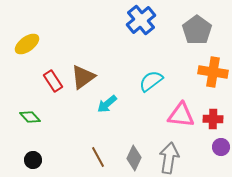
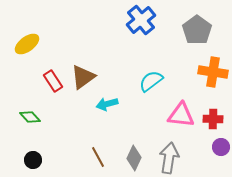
cyan arrow: rotated 25 degrees clockwise
